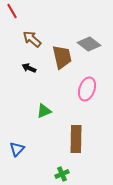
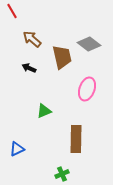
blue triangle: rotated 21 degrees clockwise
